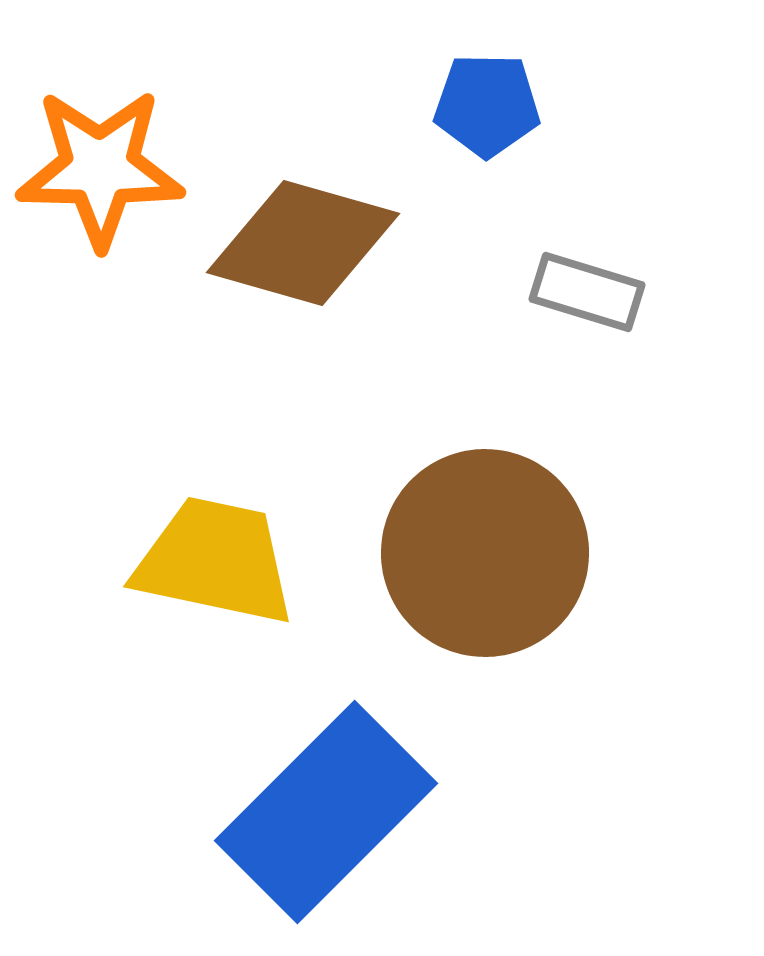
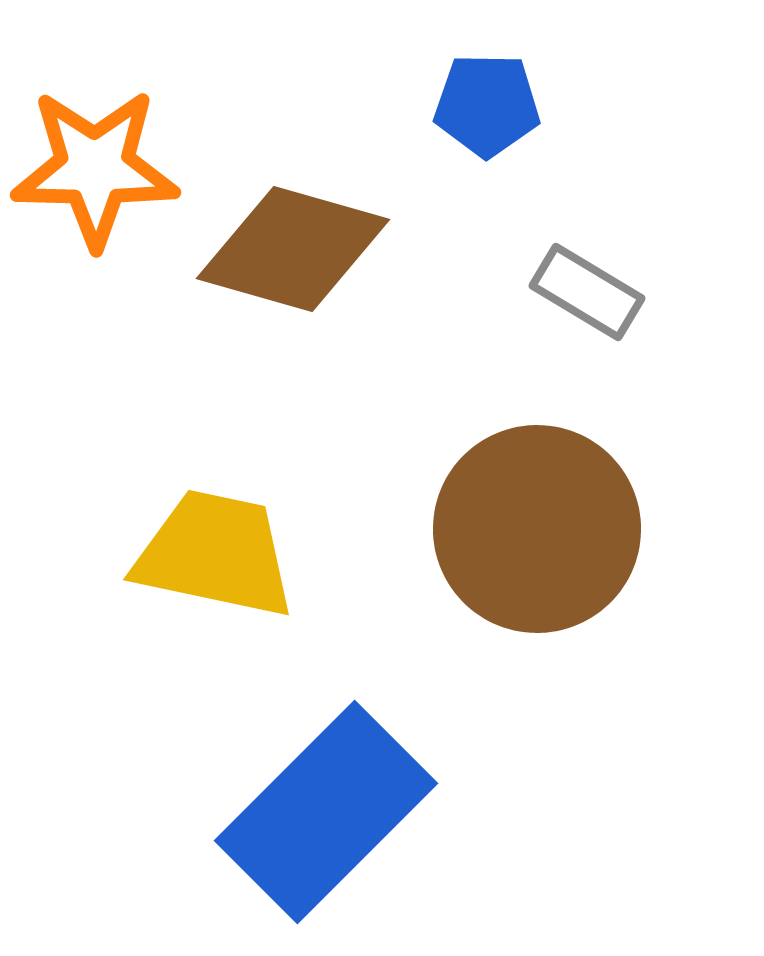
orange star: moved 5 px left
brown diamond: moved 10 px left, 6 px down
gray rectangle: rotated 14 degrees clockwise
brown circle: moved 52 px right, 24 px up
yellow trapezoid: moved 7 px up
